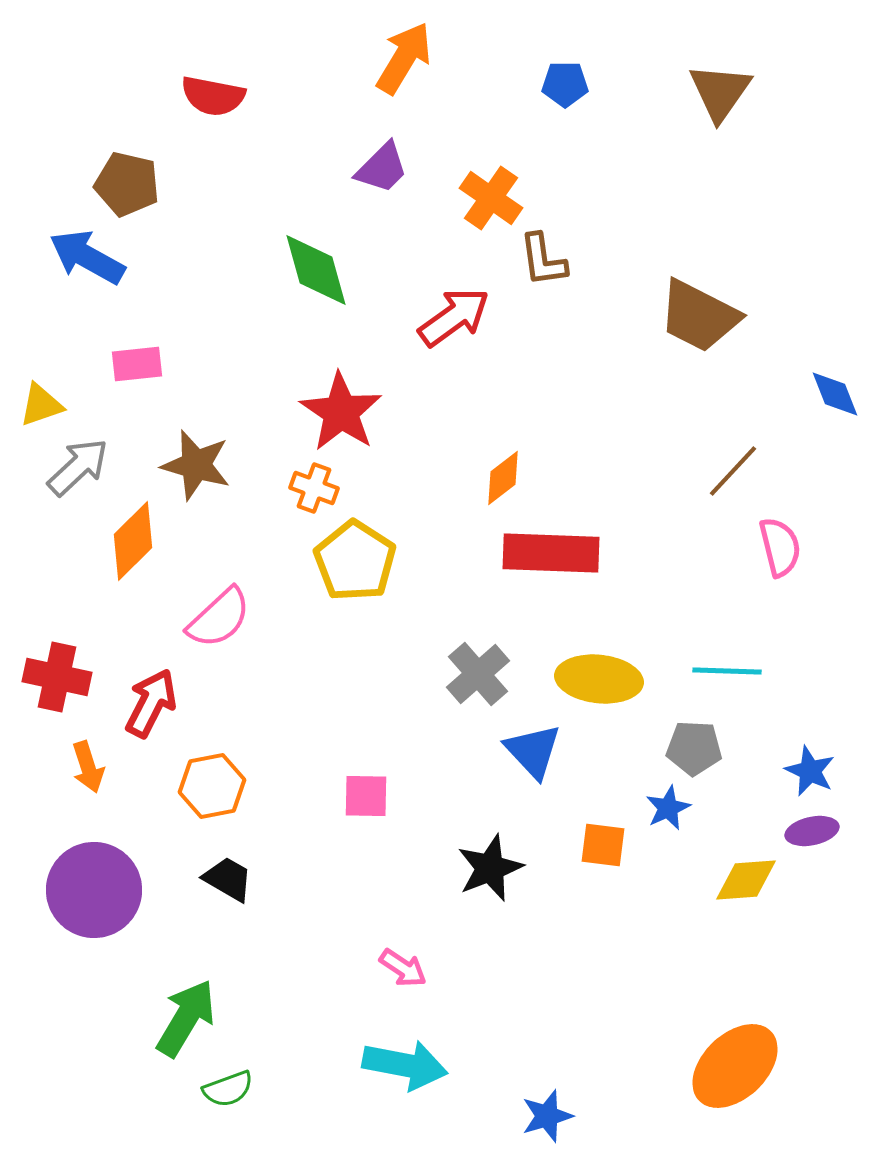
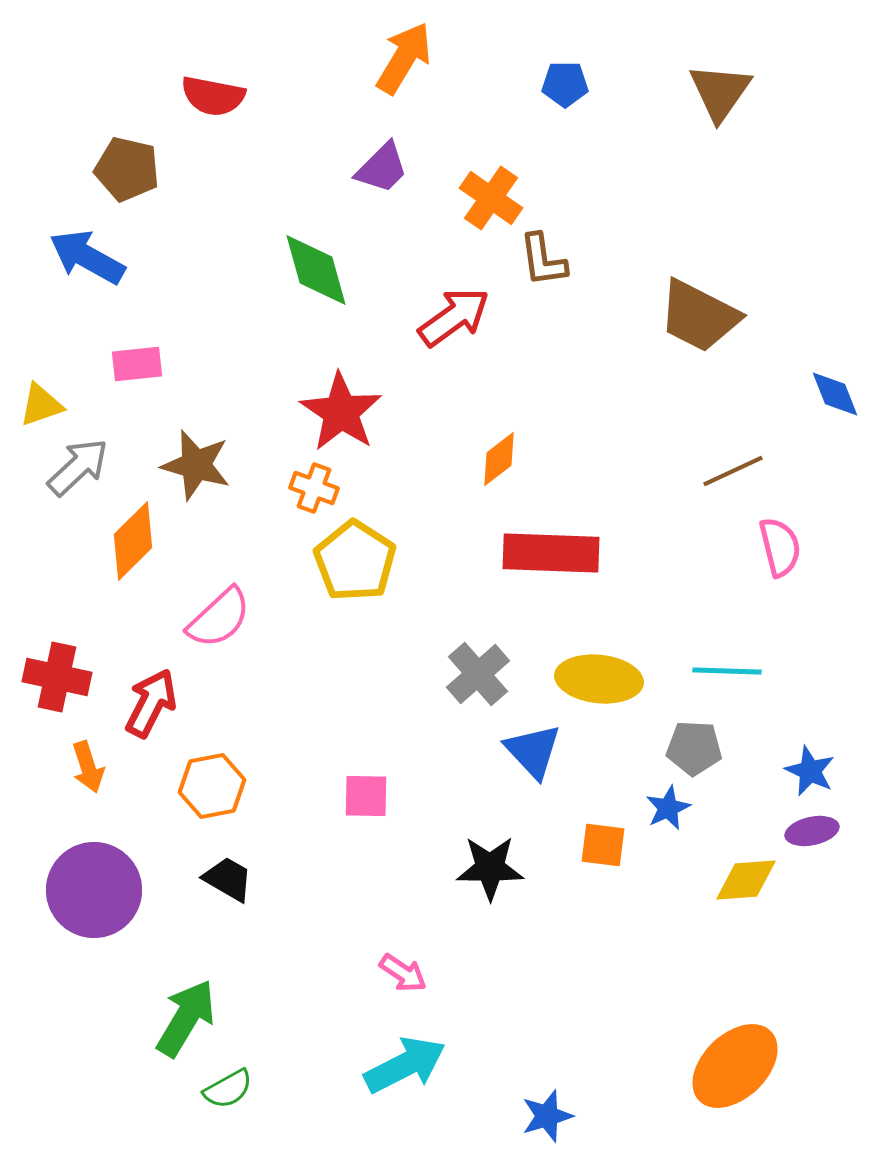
brown pentagon at (127, 184): moved 15 px up
brown line at (733, 471): rotated 22 degrees clockwise
orange diamond at (503, 478): moved 4 px left, 19 px up
black star at (490, 868): rotated 22 degrees clockwise
pink arrow at (403, 968): moved 5 px down
cyan arrow at (405, 1065): rotated 38 degrees counterclockwise
green semicircle at (228, 1089): rotated 9 degrees counterclockwise
